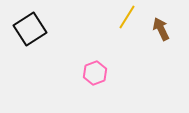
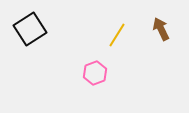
yellow line: moved 10 px left, 18 px down
